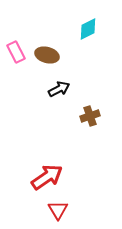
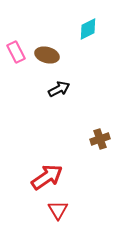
brown cross: moved 10 px right, 23 px down
